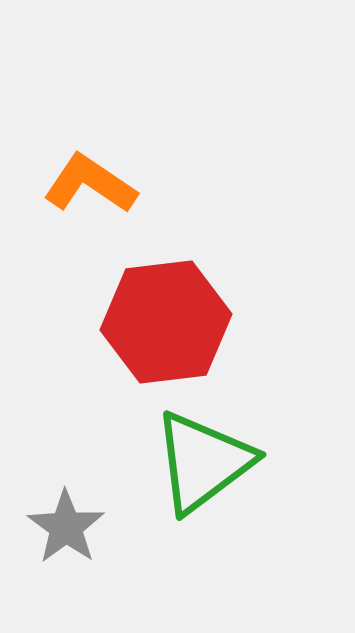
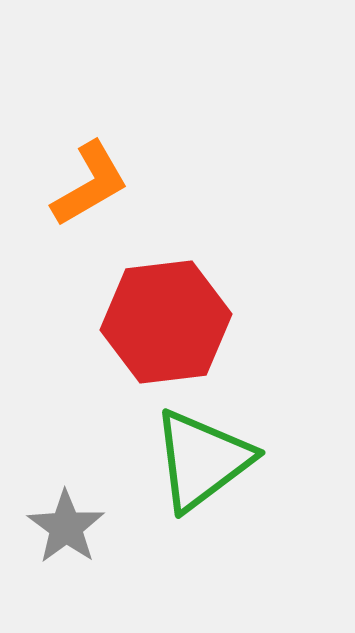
orange L-shape: rotated 116 degrees clockwise
green triangle: moved 1 px left, 2 px up
